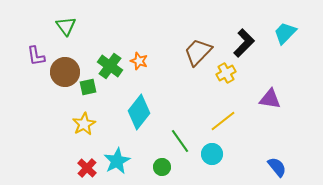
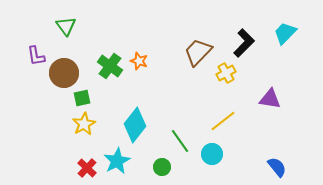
brown circle: moved 1 px left, 1 px down
green square: moved 6 px left, 11 px down
cyan diamond: moved 4 px left, 13 px down
